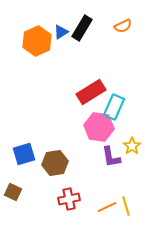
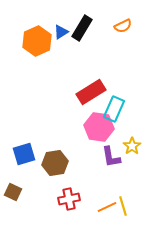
cyan rectangle: moved 2 px down
yellow line: moved 3 px left
